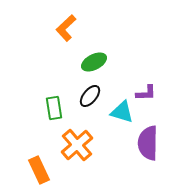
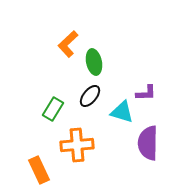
orange L-shape: moved 2 px right, 16 px down
green ellipse: rotated 75 degrees counterclockwise
green rectangle: moved 1 px left, 1 px down; rotated 40 degrees clockwise
orange cross: rotated 36 degrees clockwise
